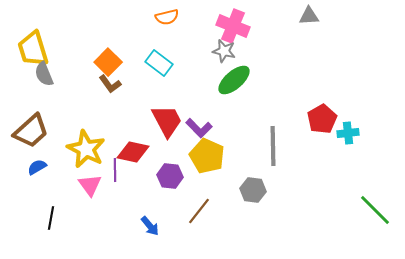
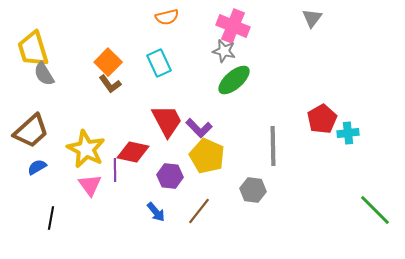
gray triangle: moved 3 px right, 2 px down; rotated 50 degrees counterclockwise
cyan rectangle: rotated 28 degrees clockwise
gray semicircle: rotated 10 degrees counterclockwise
blue arrow: moved 6 px right, 14 px up
